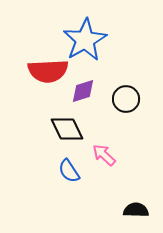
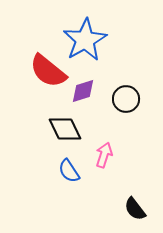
red semicircle: rotated 42 degrees clockwise
black diamond: moved 2 px left
pink arrow: rotated 65 degrees clockwise
black semicircle: moved 1 px left, 1 px up; rotated 130 degrees counterclockwise
